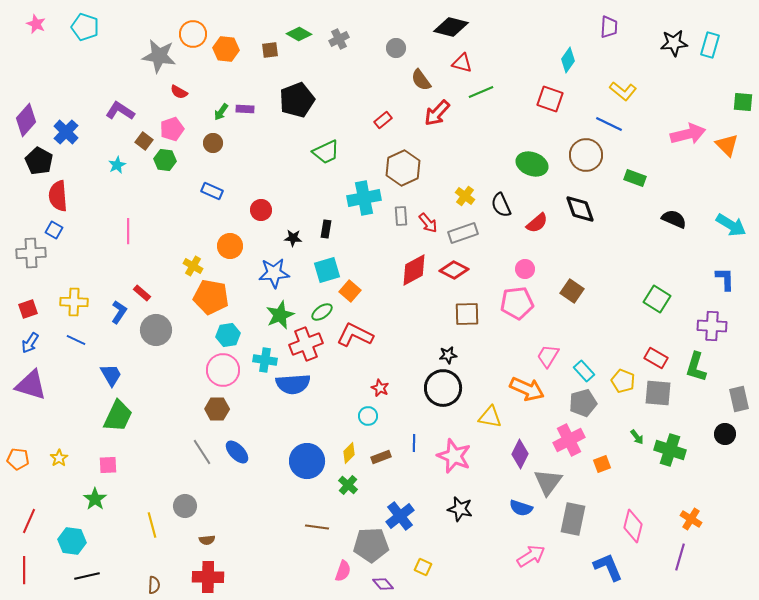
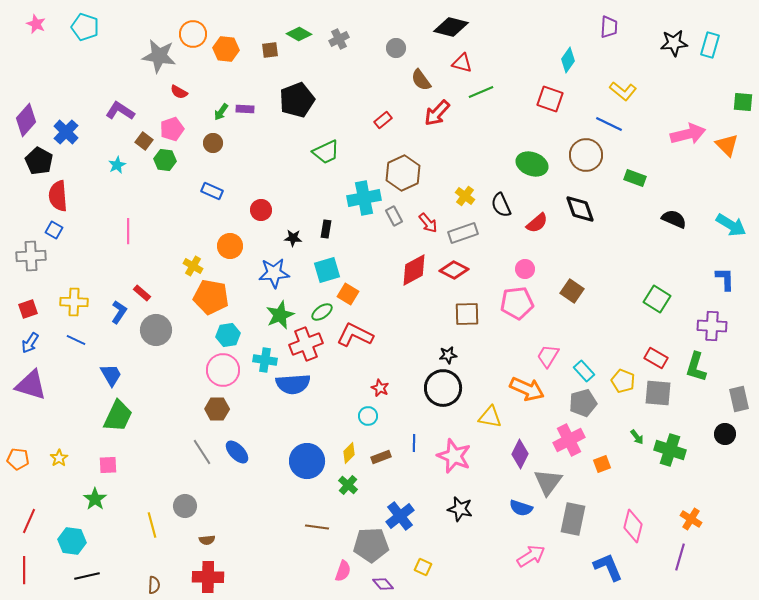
brown hexagon at (403, 168): moved 5 px down
gray rectangle at (401, 216): moved 7 px left; rotated 24 degrees counterclockwise
gray cross at (31, 253): moved 3 px down
orange square at (350, 291): moved 2 px left, 3 px down; rotated 10 degrees counterclockwise
